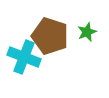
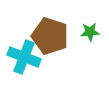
green star: moved 3 px right; rotated 18 degrees clockwise
